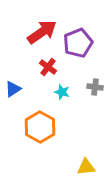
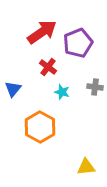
blue triangle: rotated 18 degrees counterclockwise
